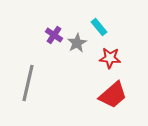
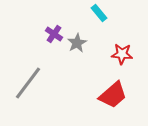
cyan rectangle: moved 14 px up
purple cross: moved 1 px up
red star: moved 12 px right, 4 px up
gray line: rotated 24 degrees clockwise
